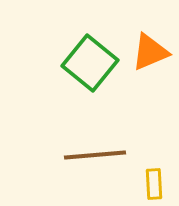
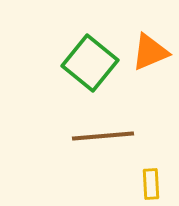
brown line: moved 8 px right, 19 px up
yellow rectangle: moved 3 px left
